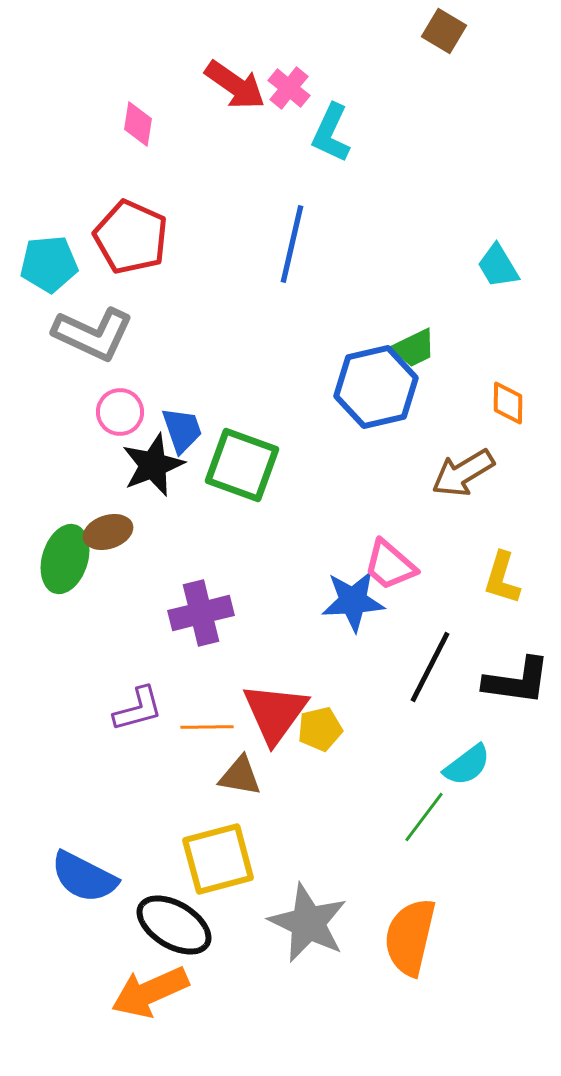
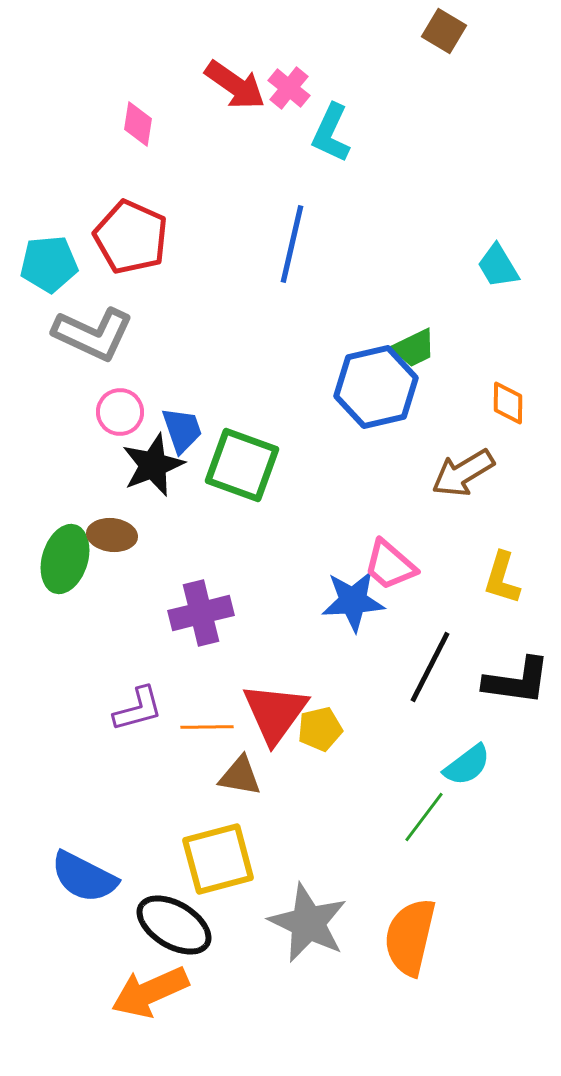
brown ellipse: moved 4 px right, 3 px down; rotated 24 degrees clockwise
